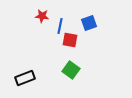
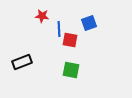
blue line: moved 1 px left, 3 px down; rotated 14 degrees counterclockwise
green square: rotated 24 degrees counterclockwise
black rectangle: moved 3 px left, 16 px up
